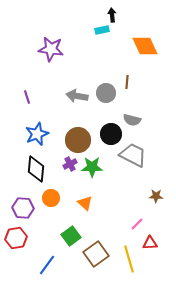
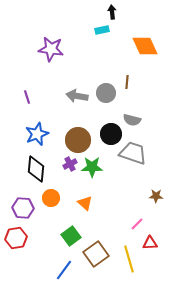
black arrow: moved 3 px up
gray trapezoid: moved 2 px up; rotated 8 degrees counterclockwise
blue line: moved 17 px right, 5 px down
